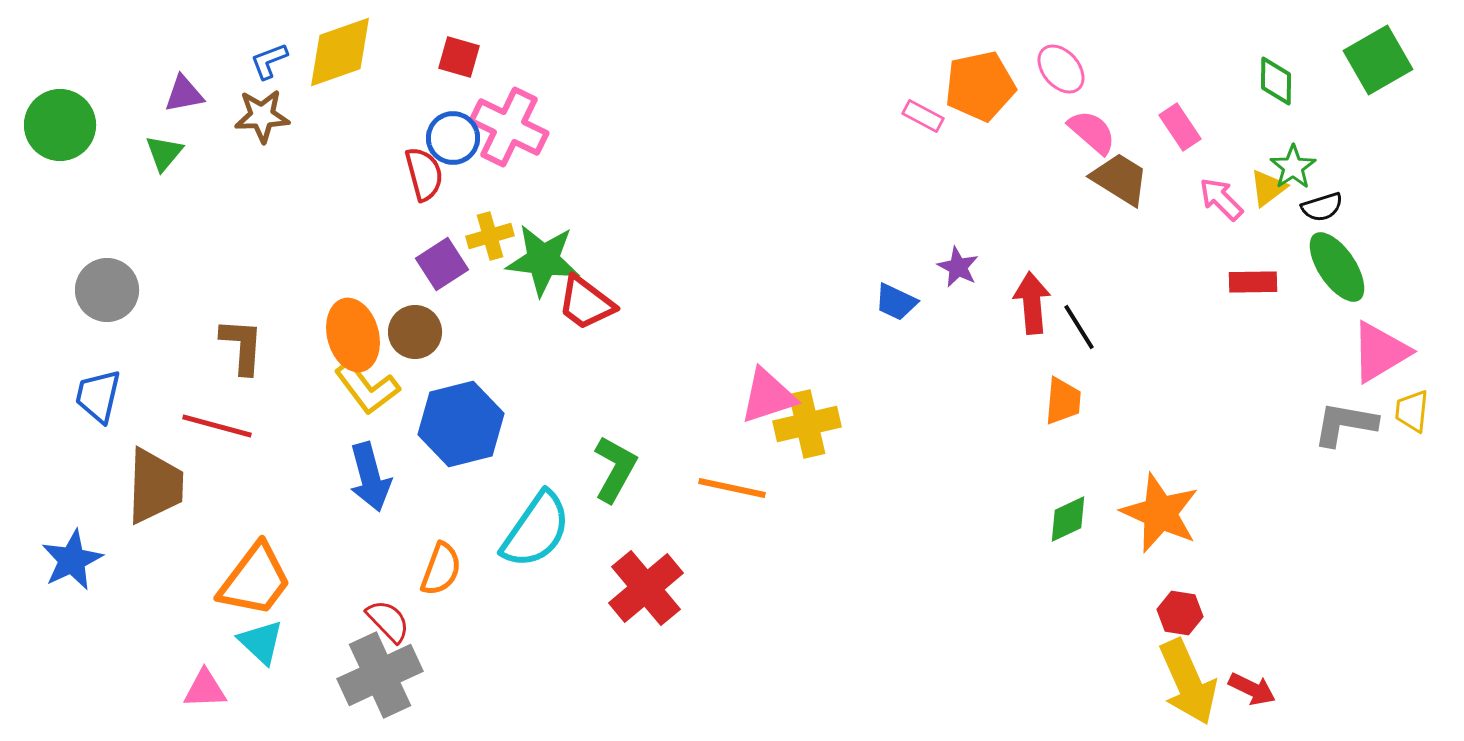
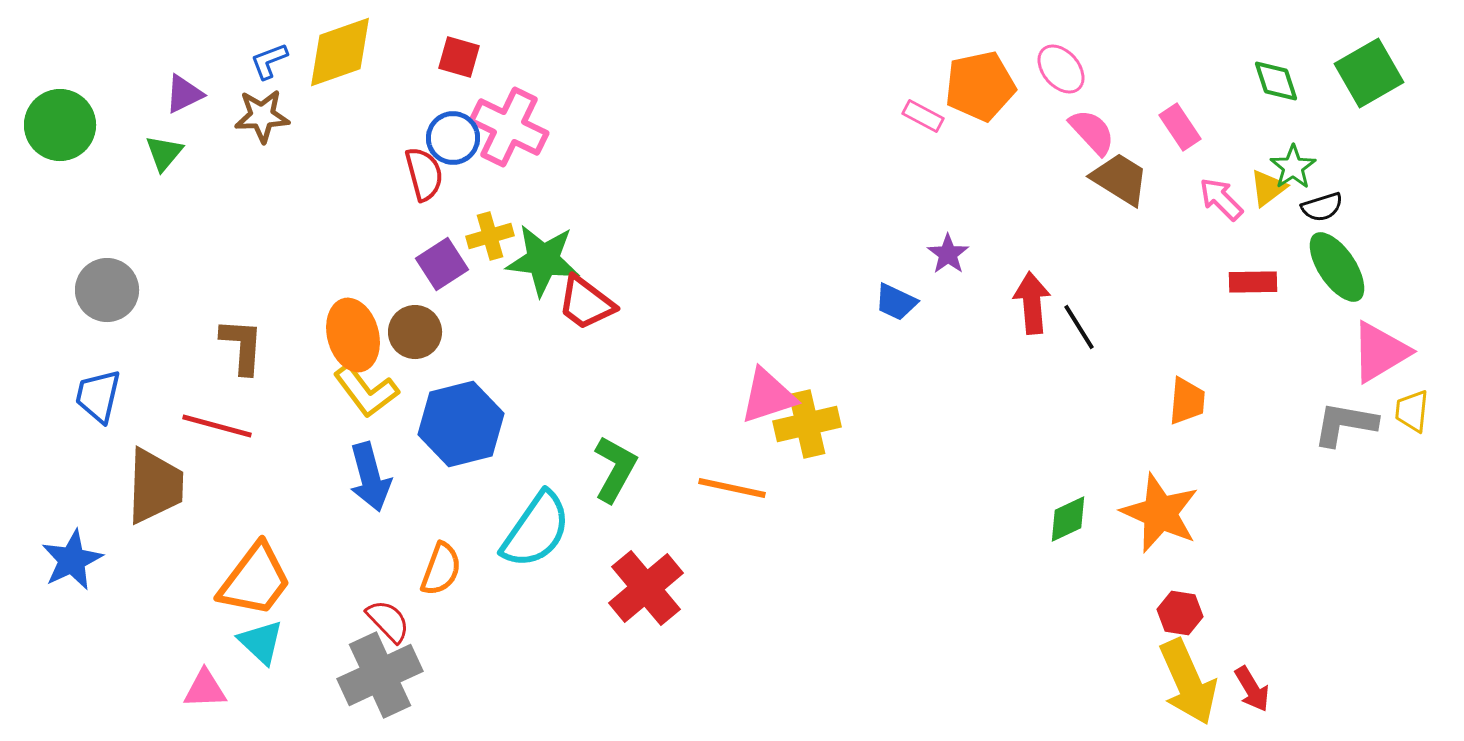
green square at (1378, 60): moved 9 px left, 13 px down
green diamond at (1276, 81): rotated 18 degrees counterclockwise
purple triangle at (184, 94): rotated 15 degrees counterclockwise
pink semicircle at (1092, 132): rotated 6 degrees clockwise
purple star at (958, 267): moved 10 px left, 13 px up; rotated 9 degrees clockwise
yellow L-shape at (367, 388): moved 1 px left, 3 px down
orange trapezoid at (1063, 401): moved 124 px right
red arrow at (1252, 689): rotated 33 degrees clockwise
